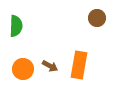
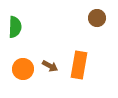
green semicircle: moved 1 px left, 1 px down
